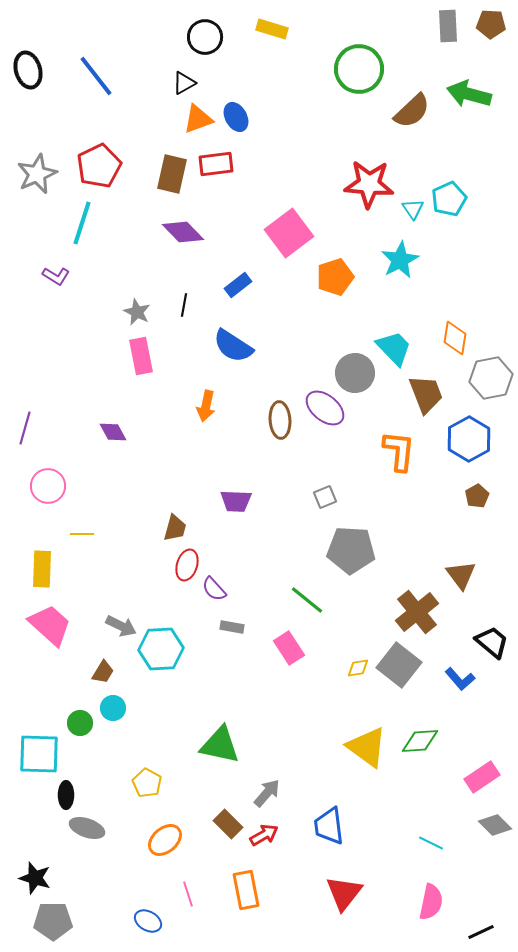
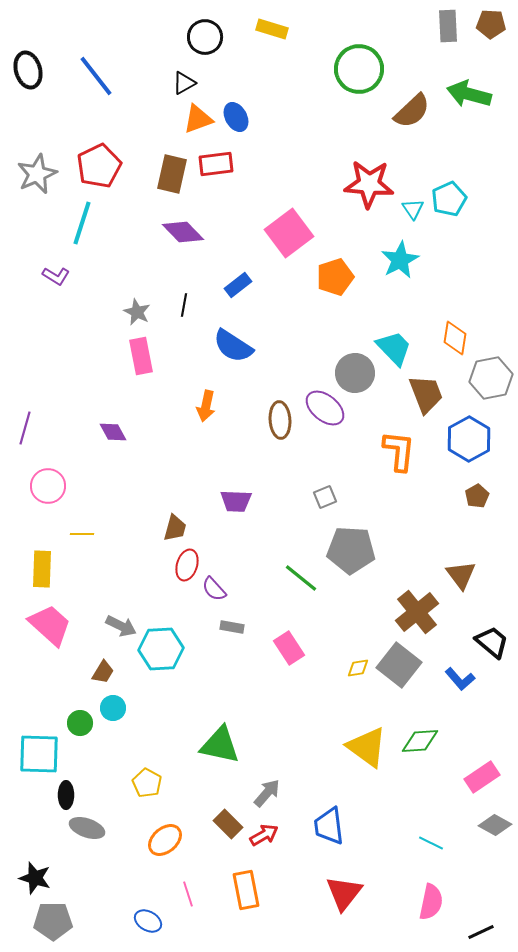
green line at (307, 600): moved 6 px left, 22 px up
gray diamond at (495, 825): rotated 16 degrees counterclockwise
